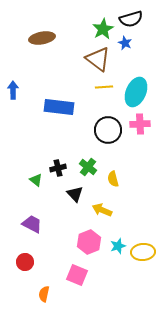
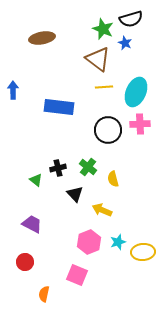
green star: rotated 20 degrees counterclockwise
cyan star: moved 4 px up
